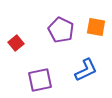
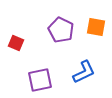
red square: rotated 28 degrees counterclockwise
blue L-shape: moved 2 px left, 2 px down
